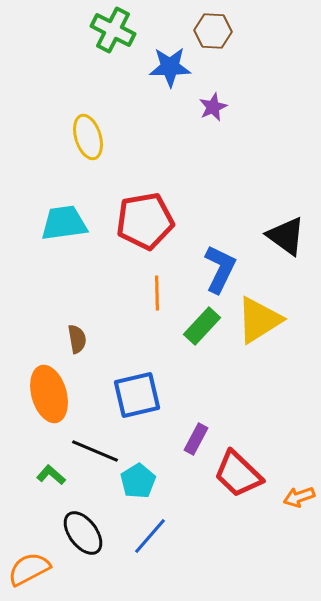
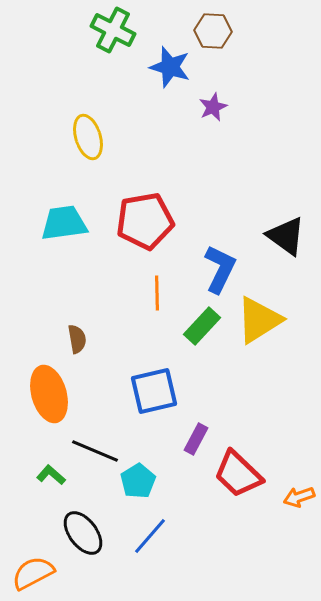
blue star: rotated 18 degrees clockwise
blue square: moved 17 px right, 4 px up
orange semicircle: moved 4 px right, 4 px down
